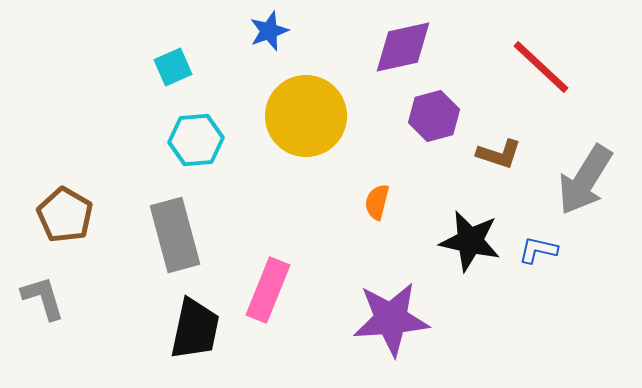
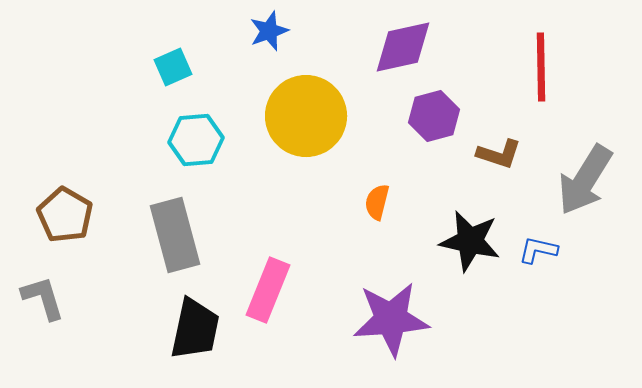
red line: rotated 46 degrees clockwise
